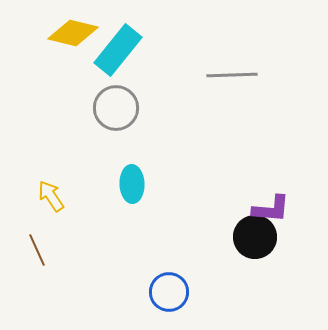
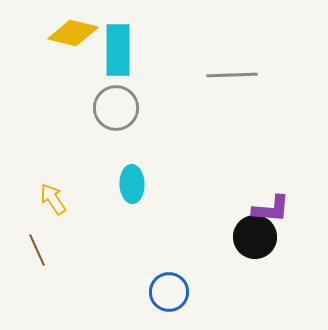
cyan rectangle: rotated 39 degrees counterclockwise
yellow arrow: moved 2 px right, 3 px down
